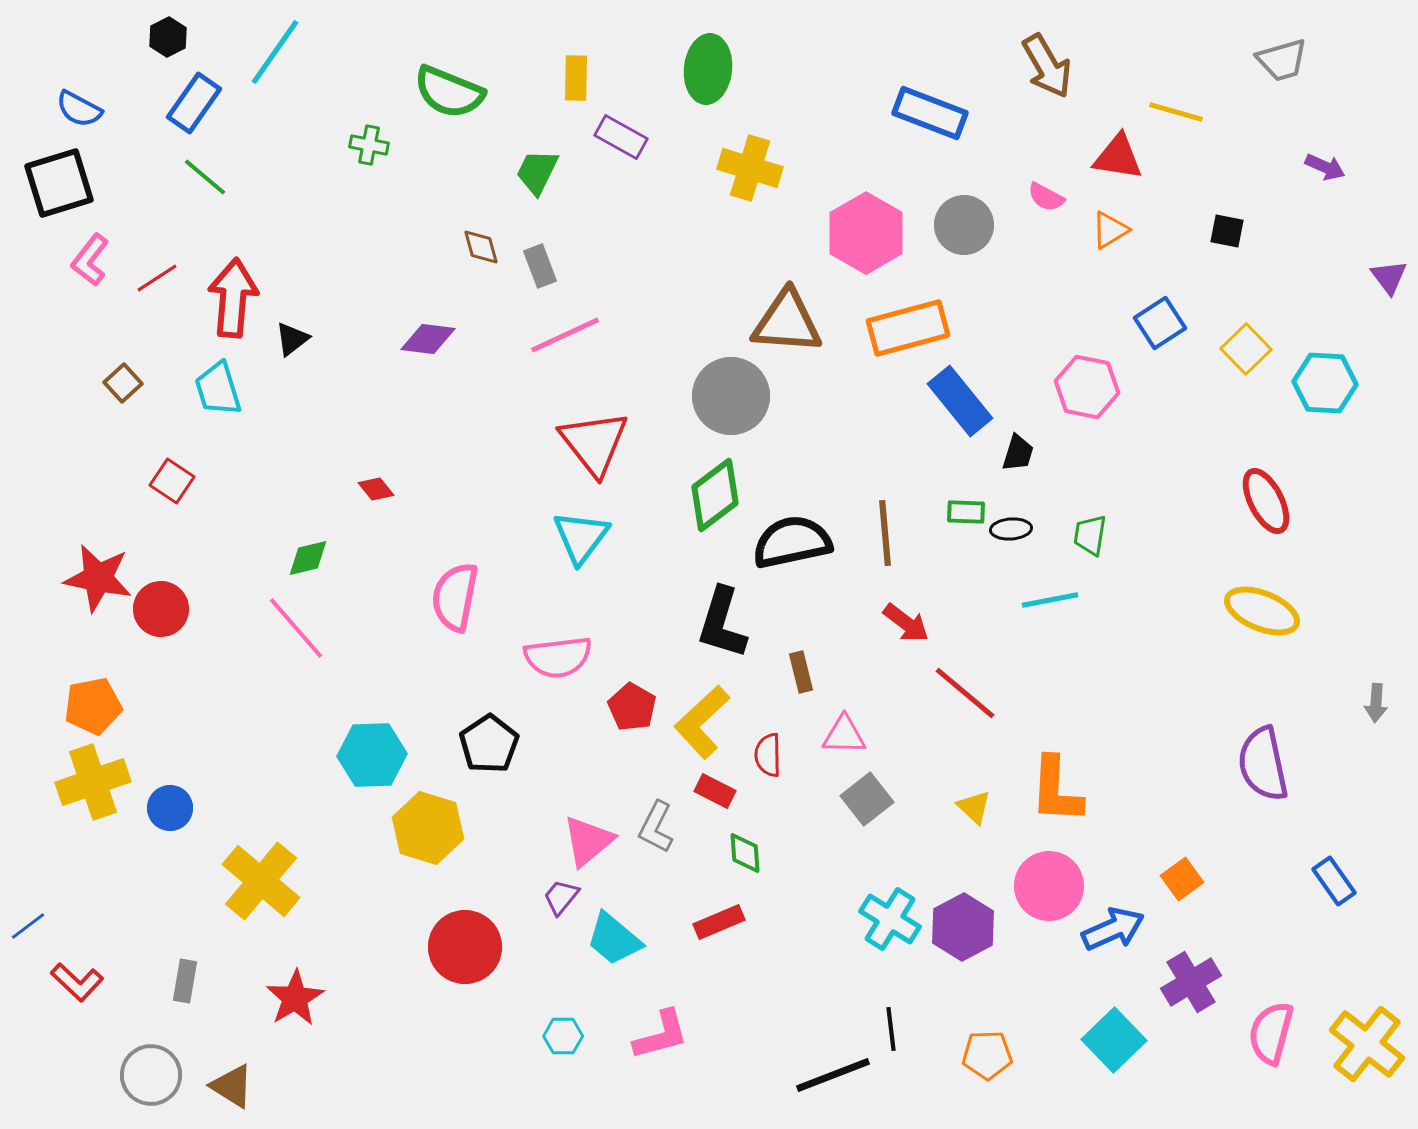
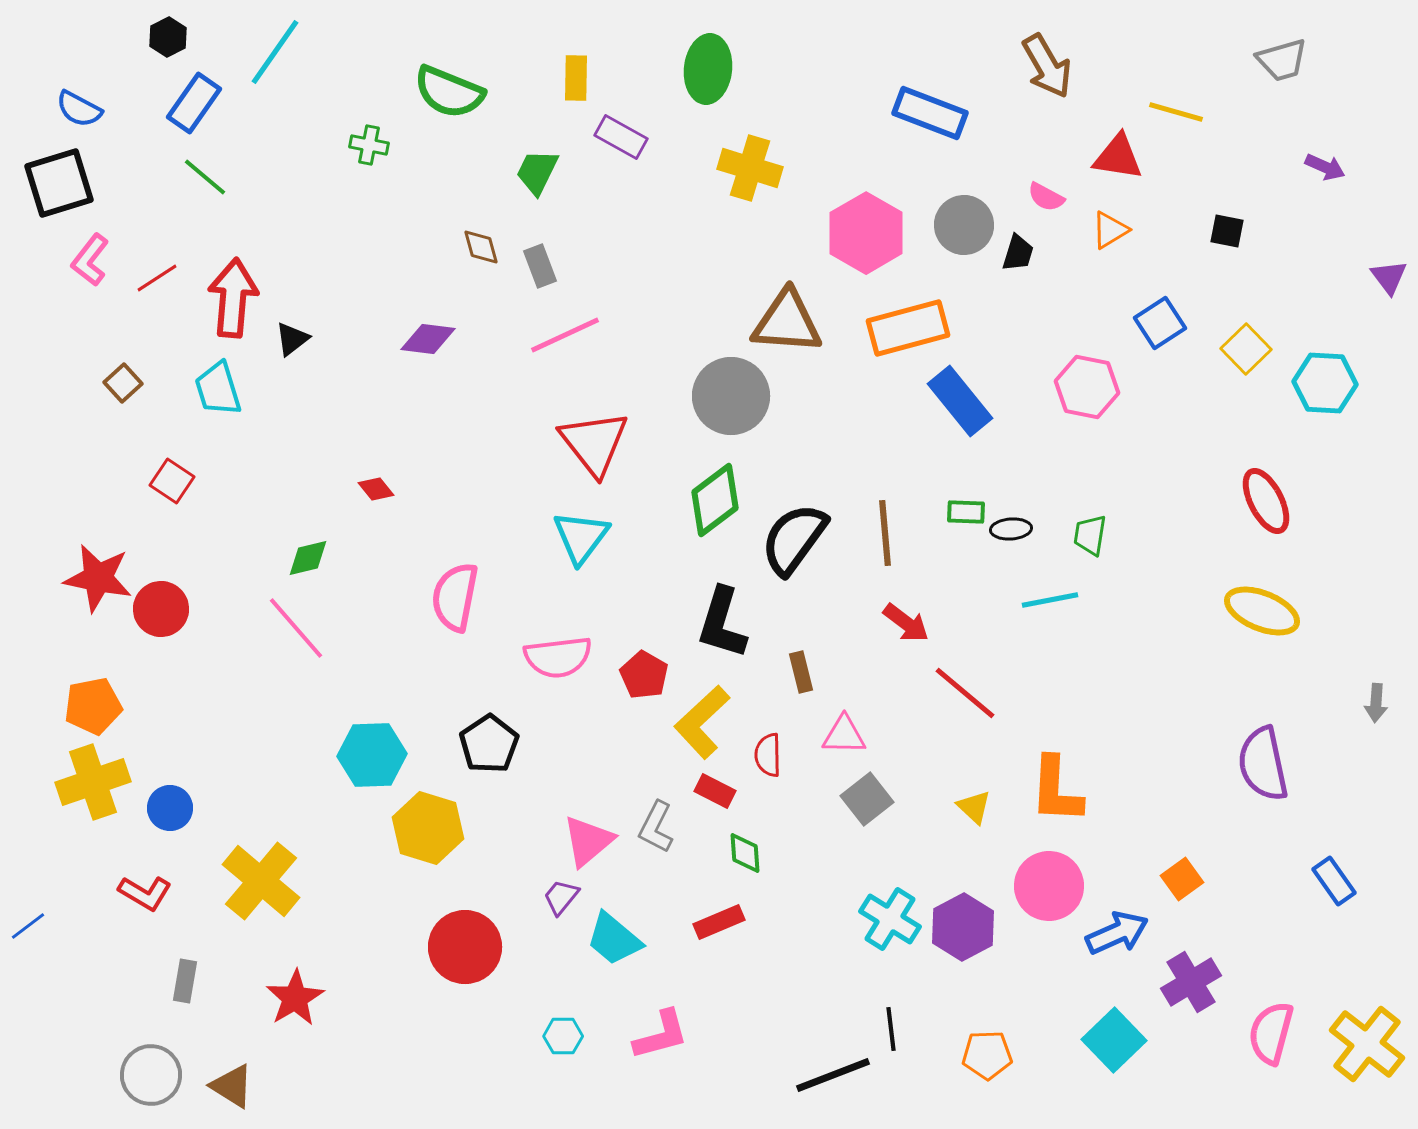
black trapezoid at (1018, 453): moved 200 px up
green diamond at (715, 495): moved 5 px down
black semicircle at (792, 542): moved 2 px right, 3 px up; rotated 42 degrees counterclockwise
red pentagon at (632, 707): moved 12 px right, 32 px up
blue arrow at (1113, 929): moved 4 px right, 4 px down
red L-shape at (77, 982): moved 68 px right, 89 px up; rotated 12 degrees counterclockwise
